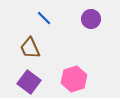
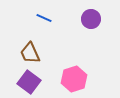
blue line: rotated 21 degrees counterclockwise
brown trapezoid: moved 5 px down
